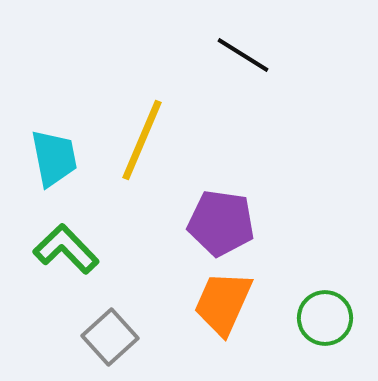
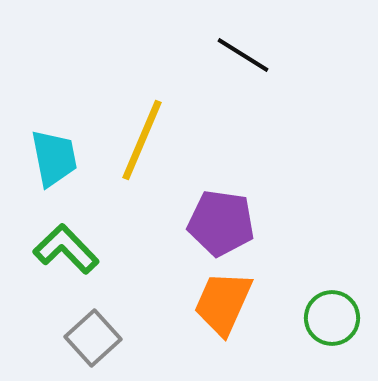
green circle: moved 7 px right
gray square: moved 17 px left, 1 px down
